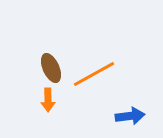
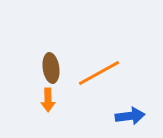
brown ellipse: rotated 16 degrees clockwise
orange line: moved 5 px right, 1 px up
